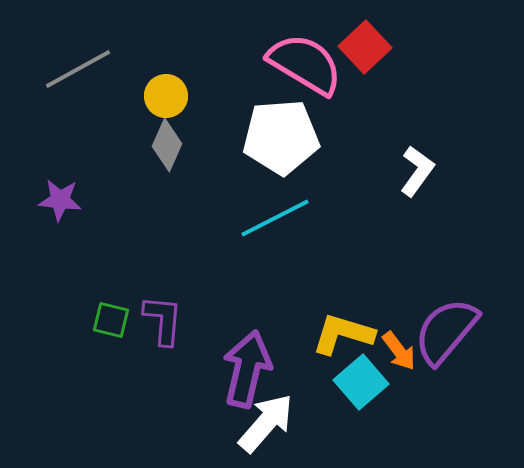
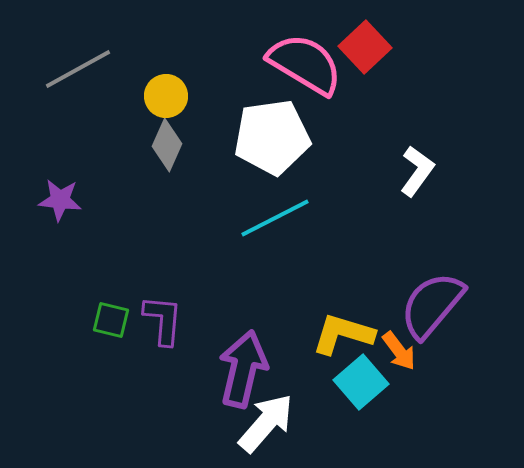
white pentagon: moved 9 px left; rotated 4 degrees counterclockwise
purple semicircle: moved 14 px left, 26 px up
purple arrow: moved 4 px left
